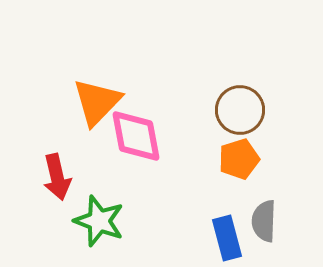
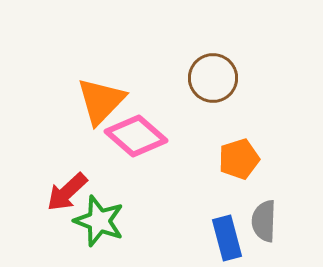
orange triangle: moved 4 px right, 1 px up
brown circle: moved 27 px left, 32 px up
pink diamond: rotated 38 degrees counterclockwise
red arrow: moved 10 px right, 15 px down; rotated 60 degrees clockwise
